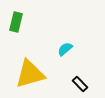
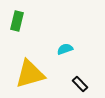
green rectangle: moved 1 px right, 1 px up
cyan semicircle: rotated 21 degrees clockwise
